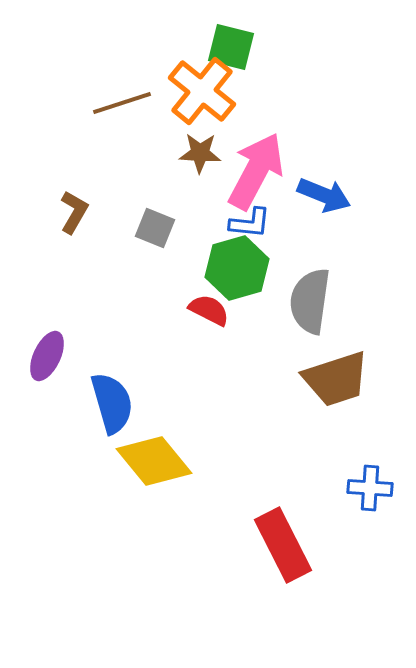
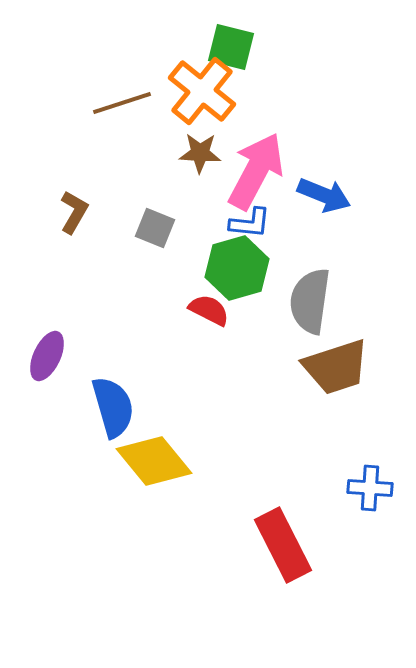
brown trapezoid: moved 12 px up
blue semicircle: moved 1 px right, 4 px down
